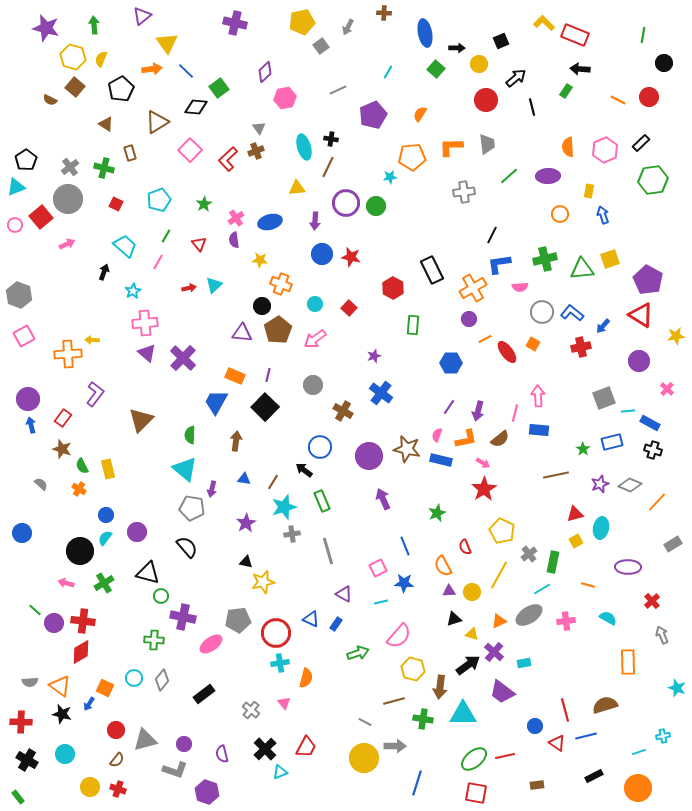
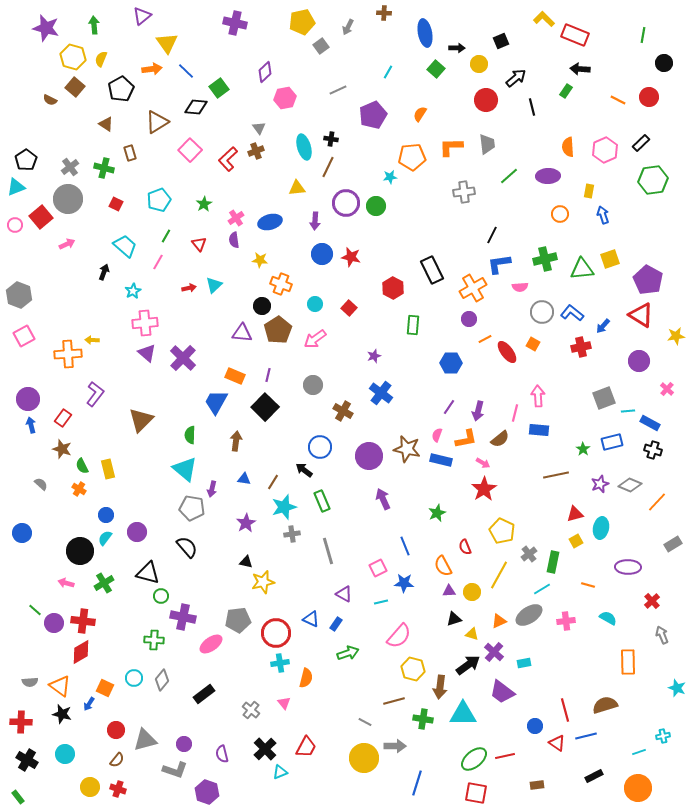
yellow L-shape at (544, 23): moved 4 px up
green arrow at (358, 653): moved 10 px left
